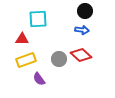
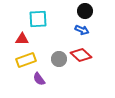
blue arrow: rotated 16 degrees clockwise
